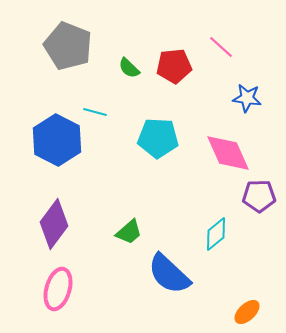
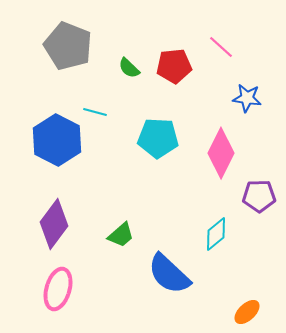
pink diamond: moved 7 px left; rotated 51 degrees clockwise
green trapezoid: moved 8 px left, 3 px down
